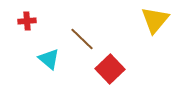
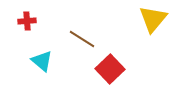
yellow triangle: moved 2 px left, 1 px up
brown line: rotated 12 degrees counterclockwise
cyan triangle: moved 7 px left, 2 px down
